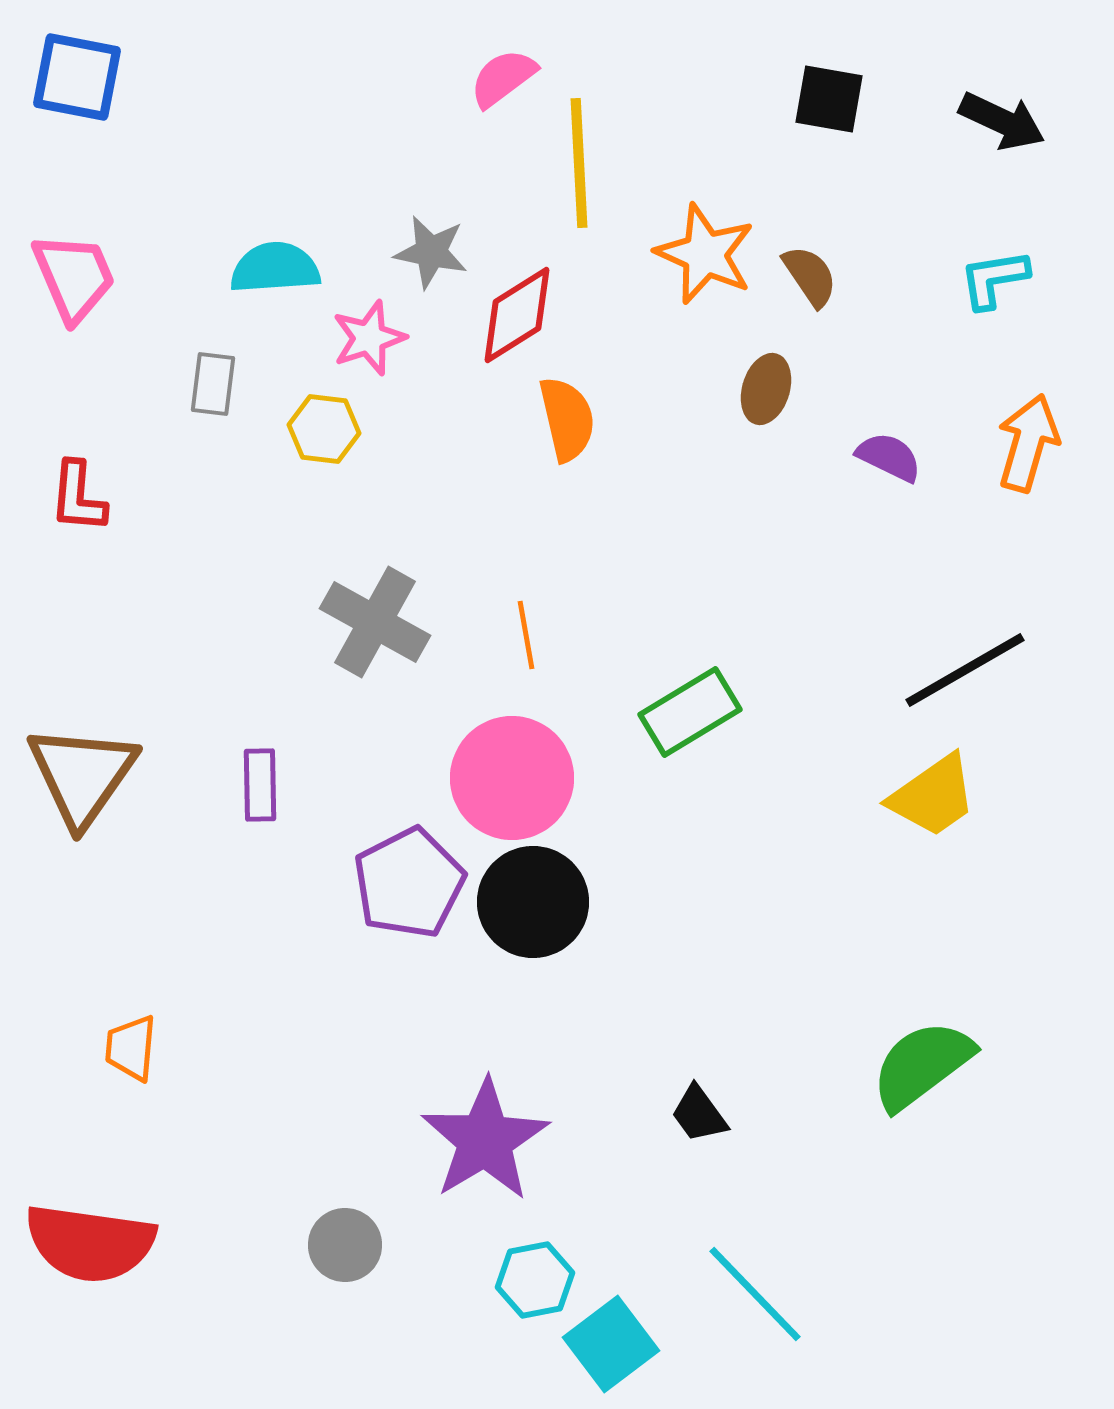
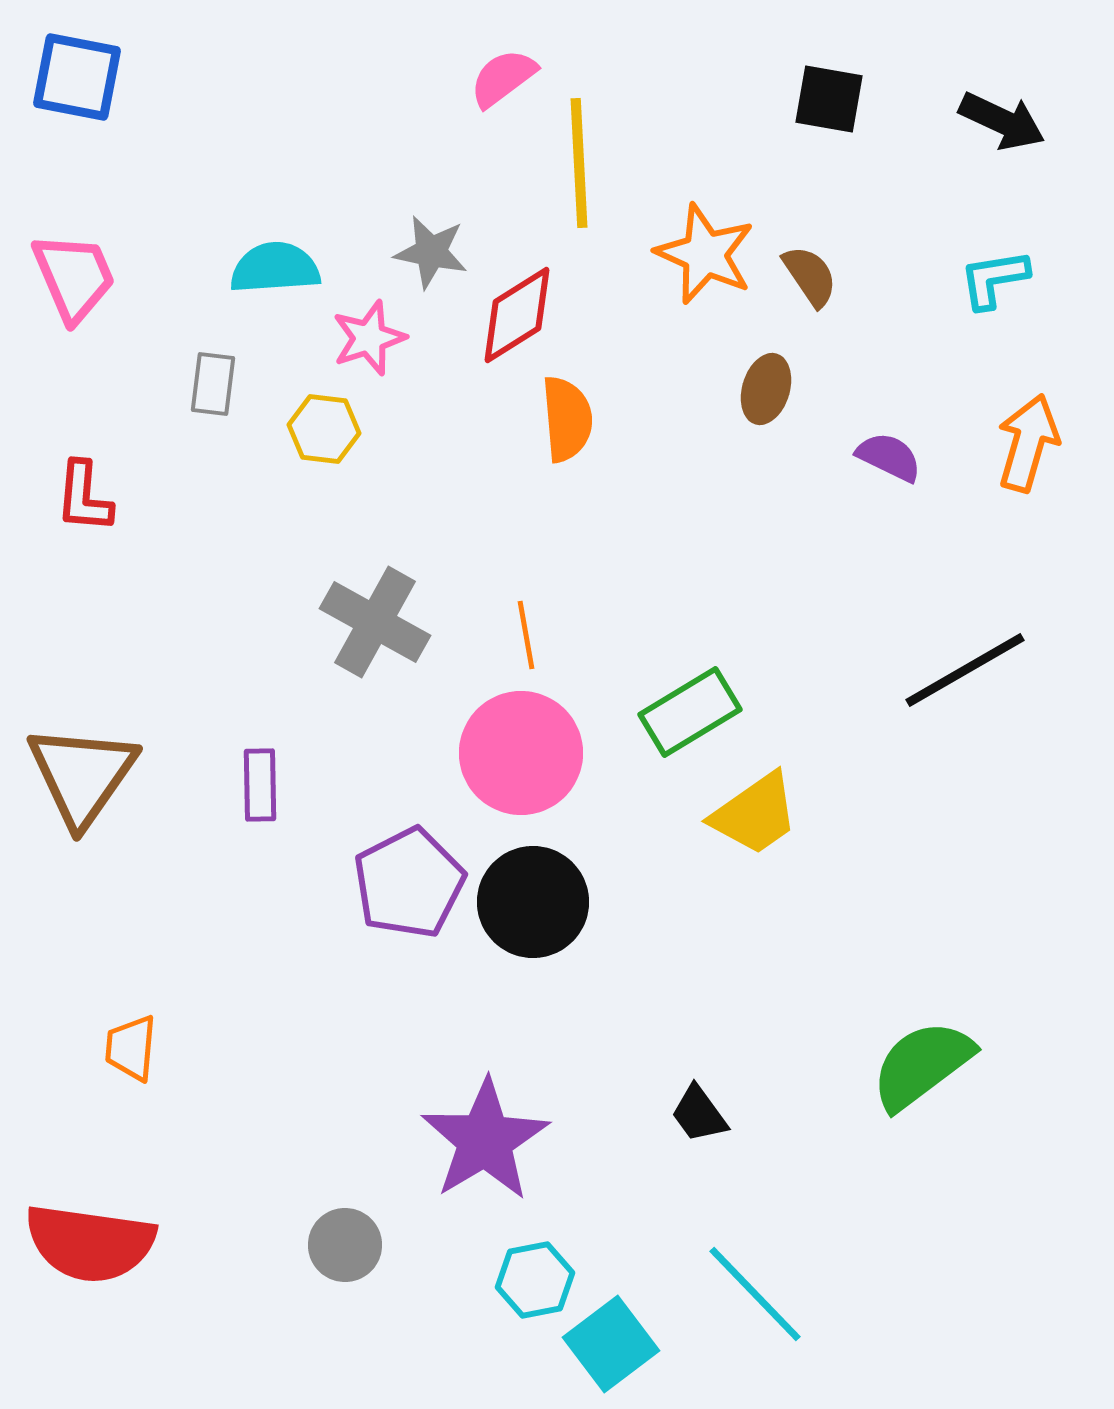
orange semicircle: rotated 8 degrees clockwise
red L-shape: moved 6 px right
pink circle: moved 9 px right, 25 px up
yellow trapezoid: moved 178 px left, 18 px down
